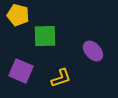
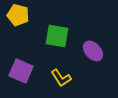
green square: moved 12 px right; rotated 10 degrees clockwise
yellow L-shape: rotated 75 degrees clockwise
